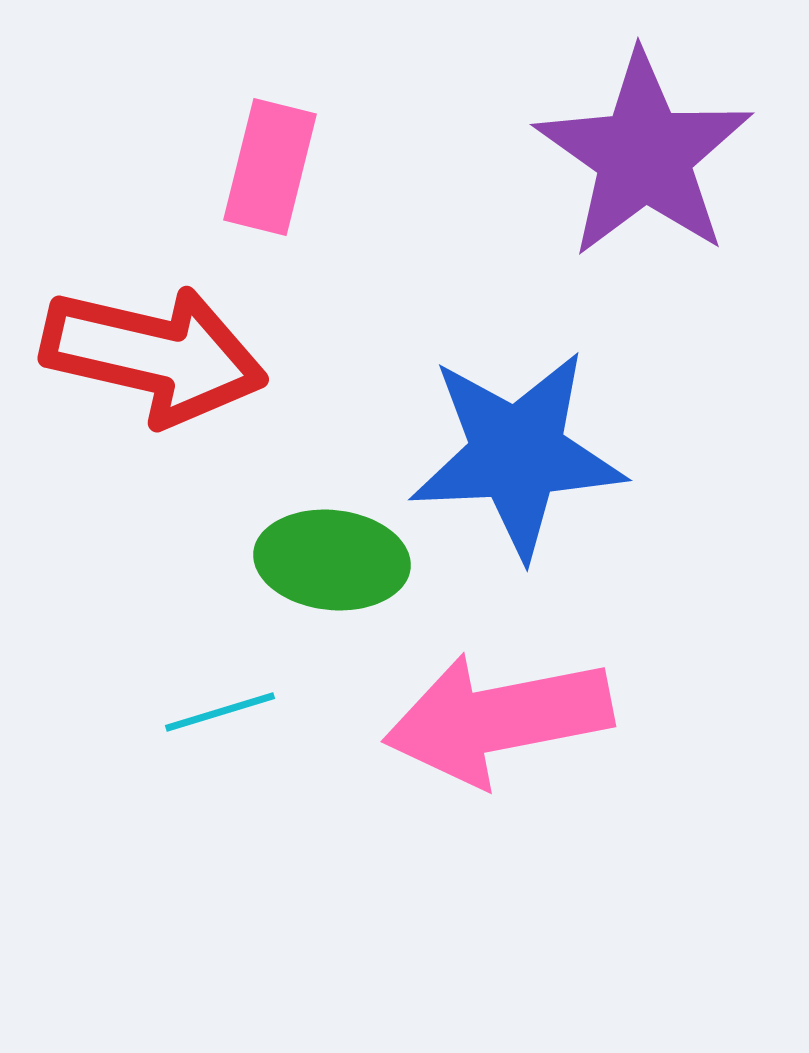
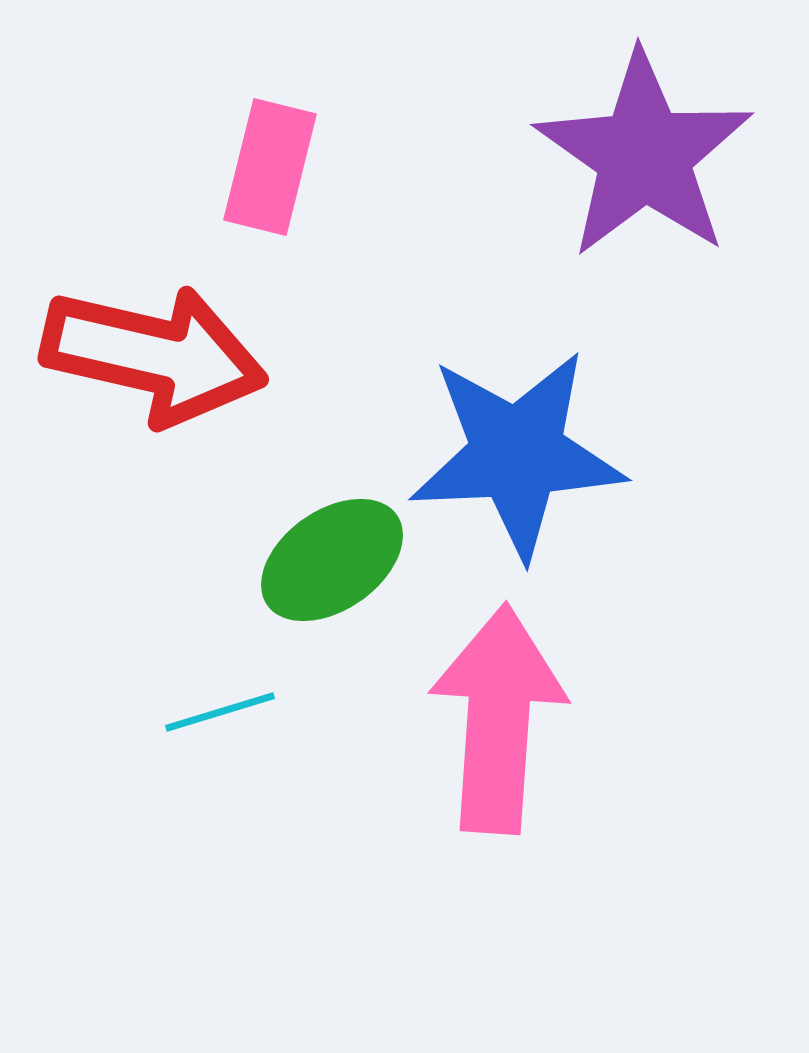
green ellipse: rotated 41 degrees counterclockwise
pink arrow: rotated 105 degrees clockwise
